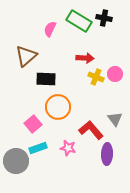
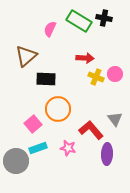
orange circle: moved 2 px down
